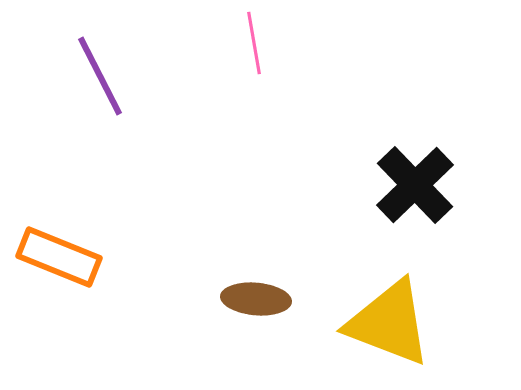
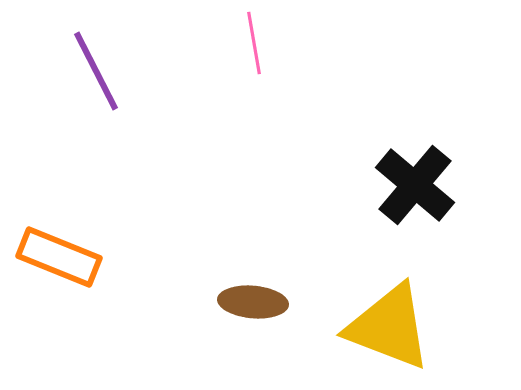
purple line: moved 4 px left, 5 px up
black cross: rotated 6 degrees counterclockwise
brown ellipse: moved 3 px left, 3 px down
yellow triangle: moved 4 px down
